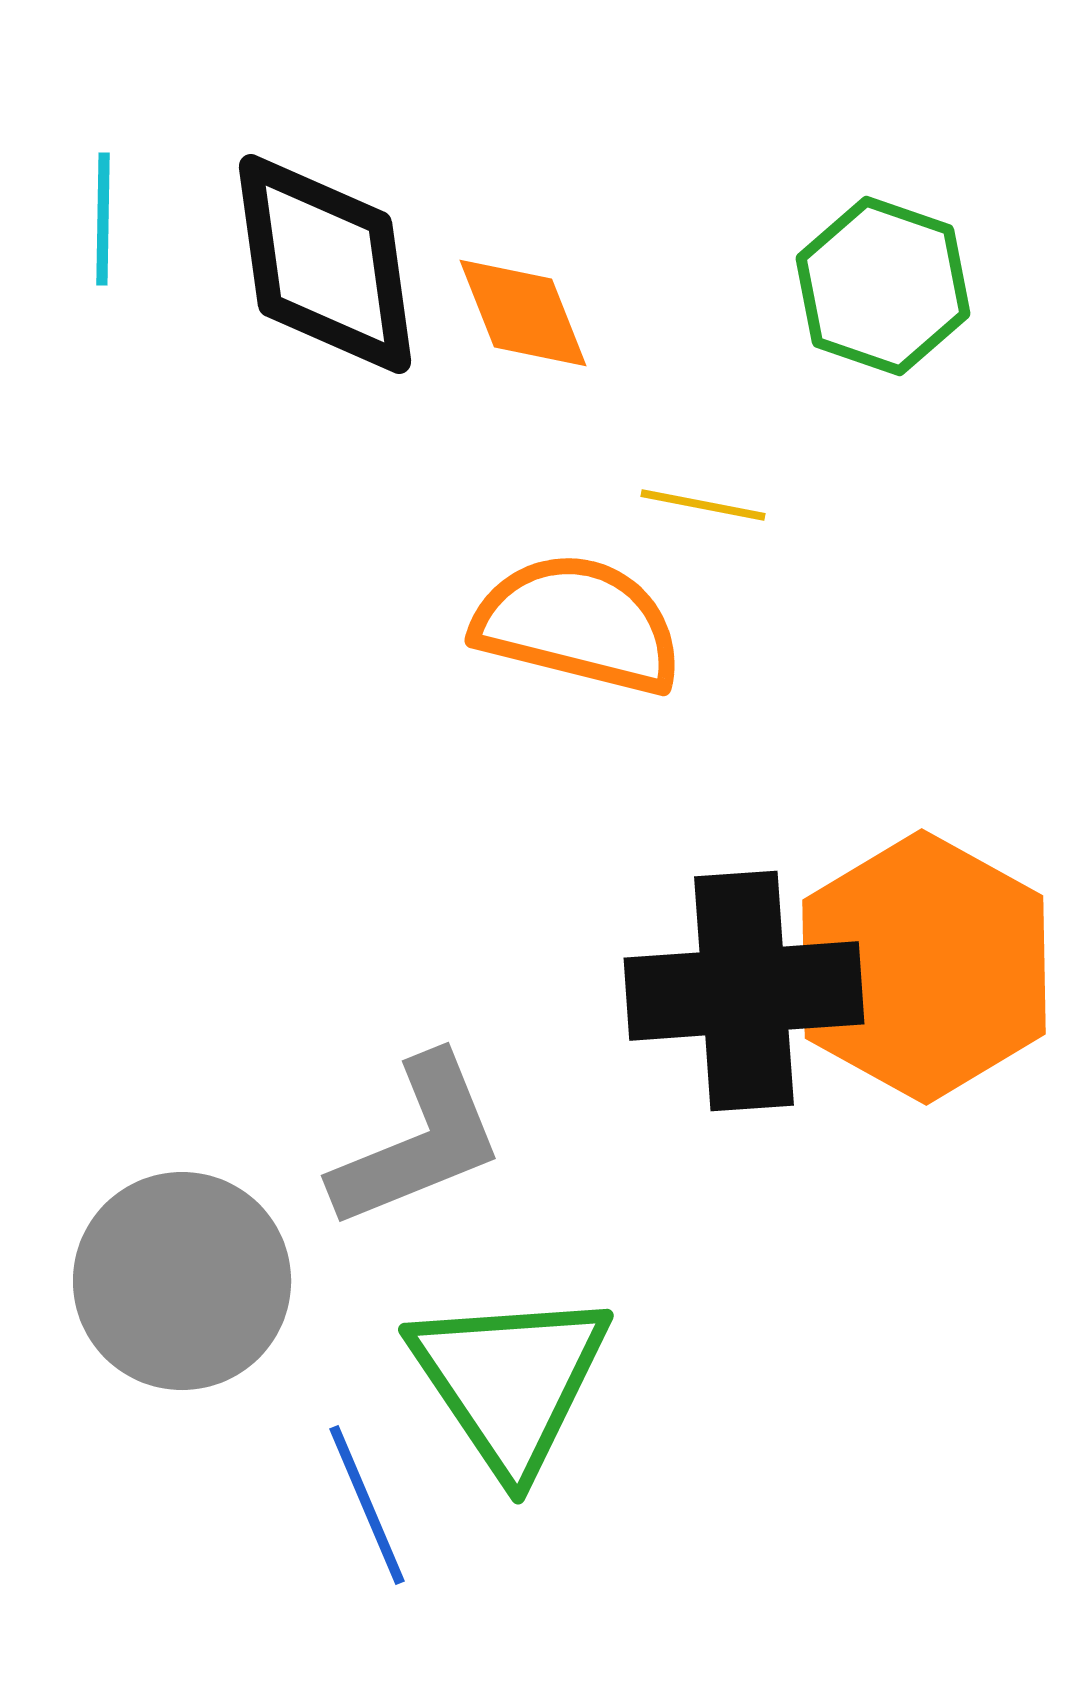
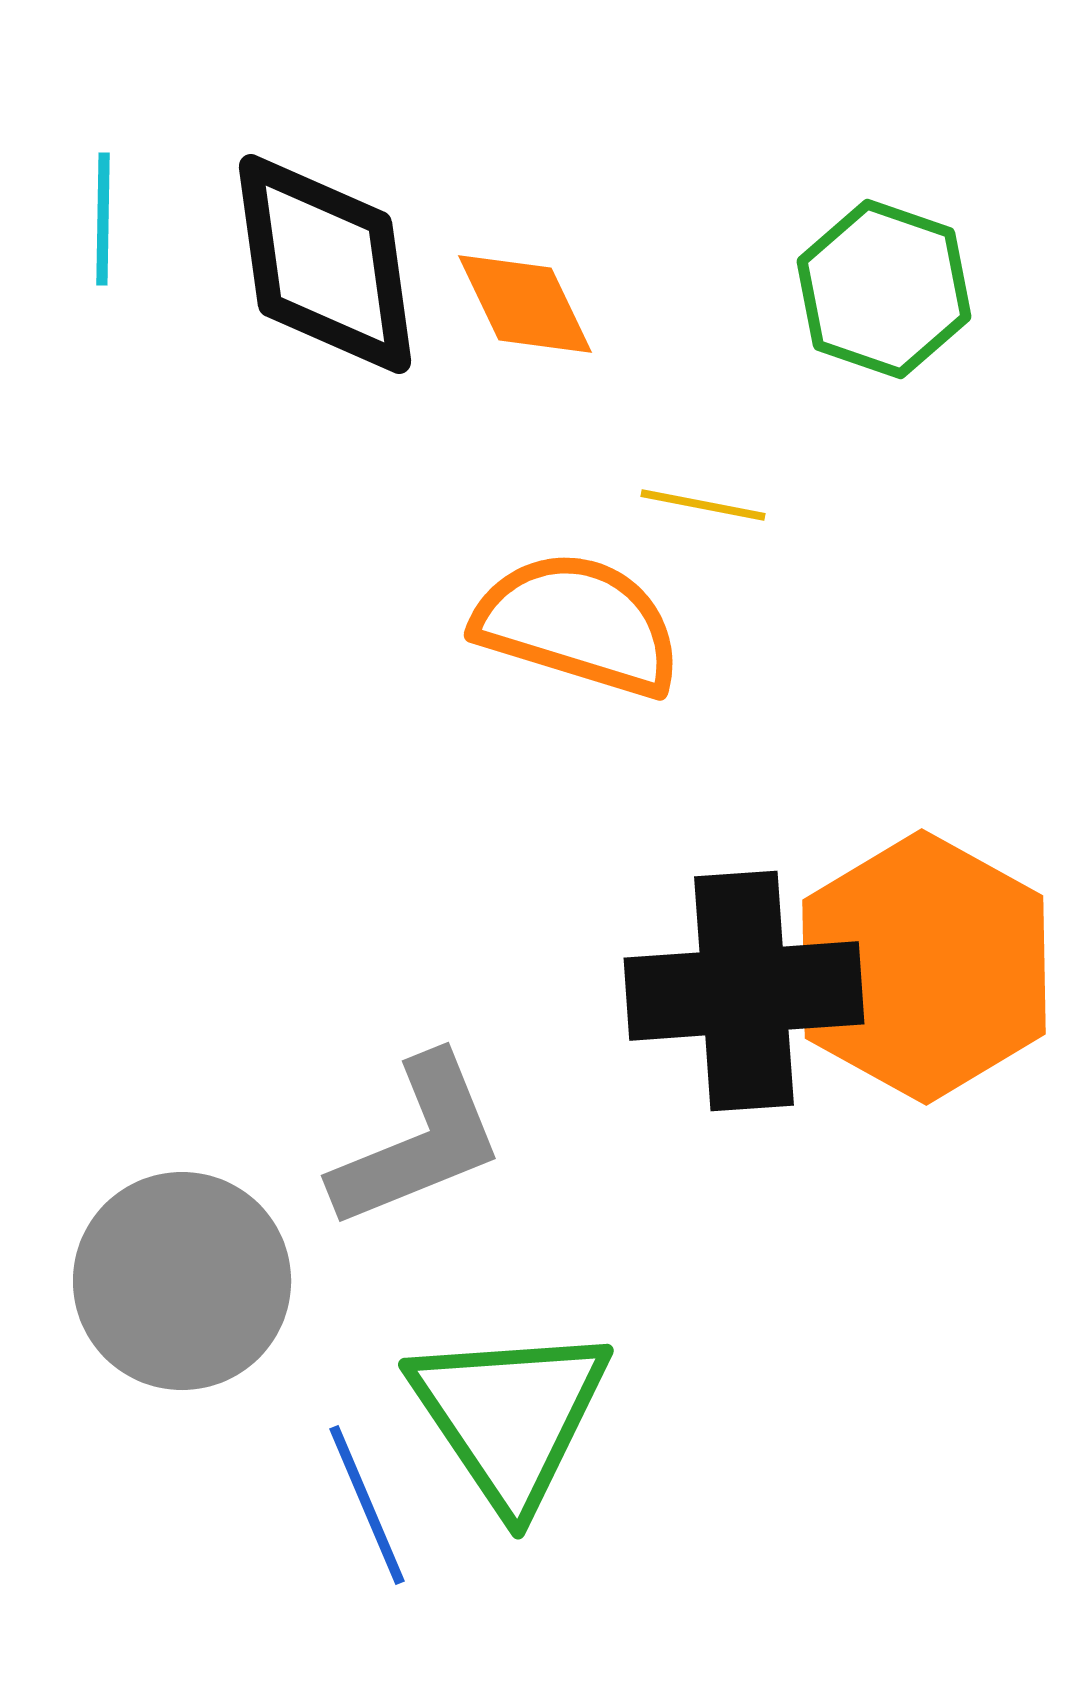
green hexagon: moved 1 px right, 3 px down
orange diamond: moved 2 px right, 9 px up; rotated 4 degrees counterclockwise
orange semicircle: rotated 3 degrees clockwise
green triangle: moved 35 px down
